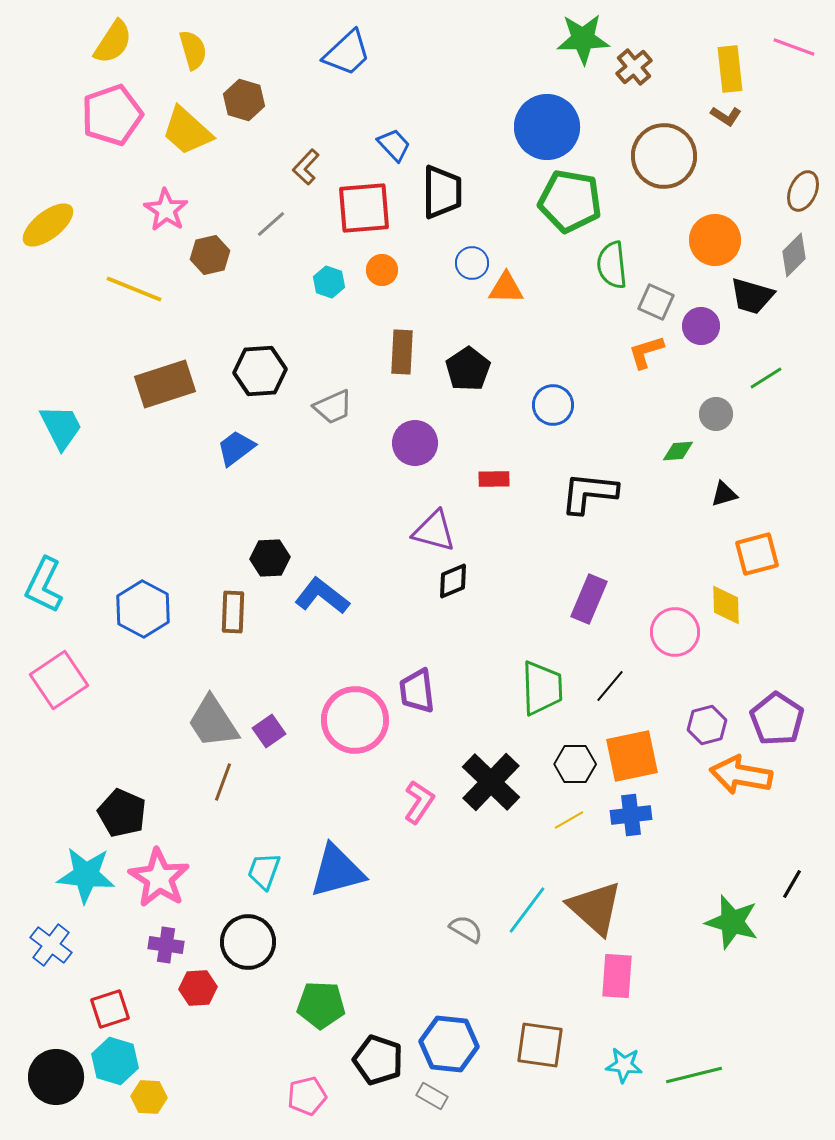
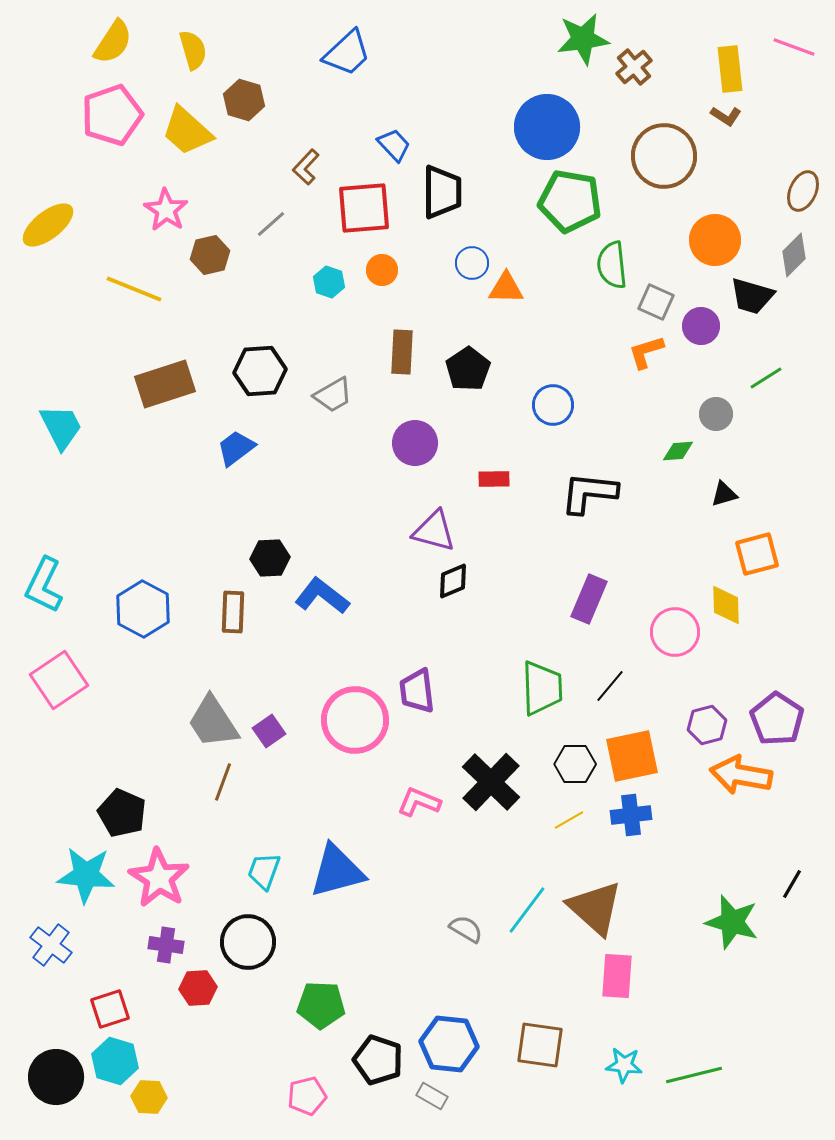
green star at (583, 39): rotated 6 degrees counterclockwise
gray trapezoid at (333, 407): moved 12 px up; rotated 6 degrees counterclockwise
pink L-shape at (419, 802): rotated 102 degrees counterclockwise
